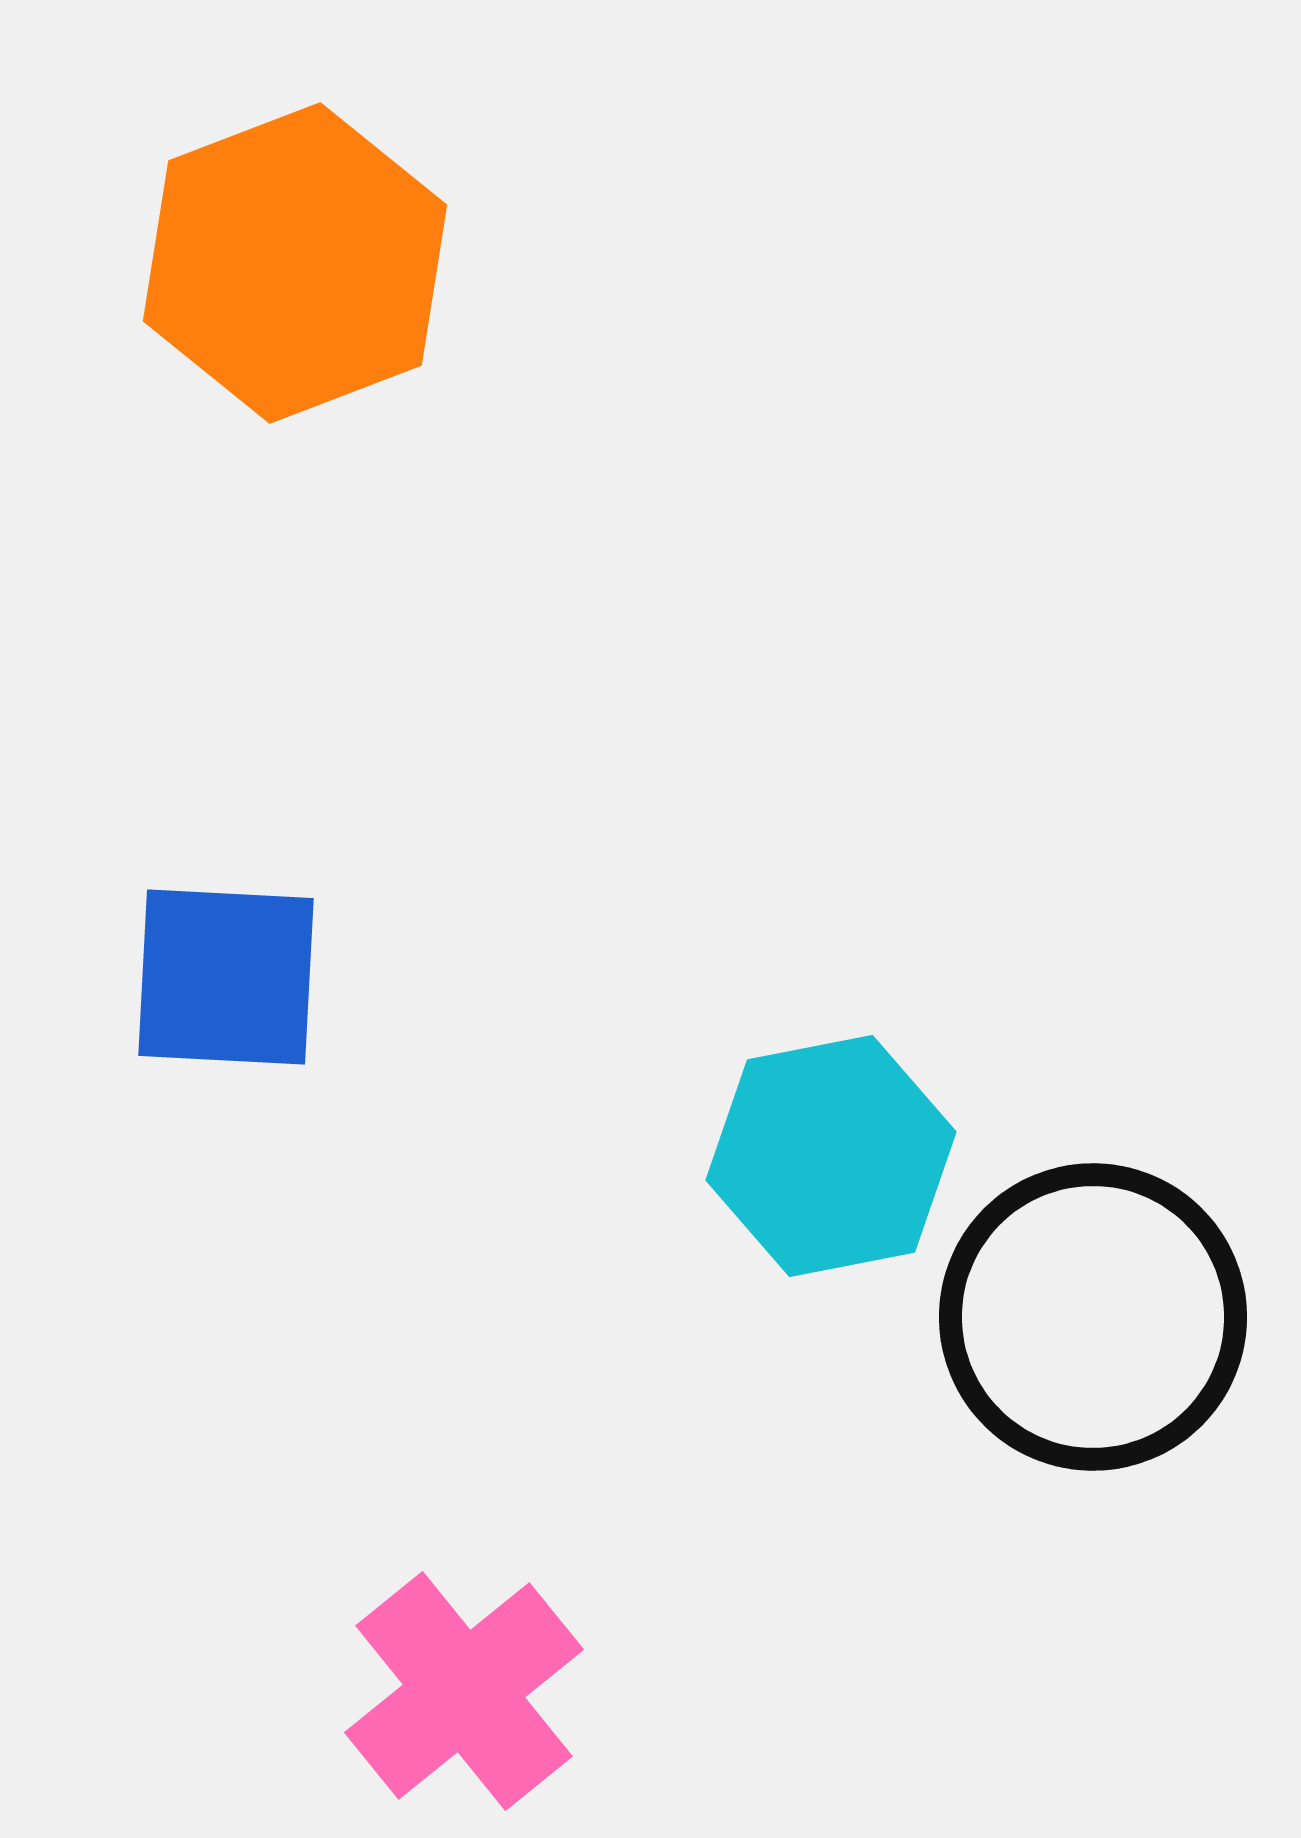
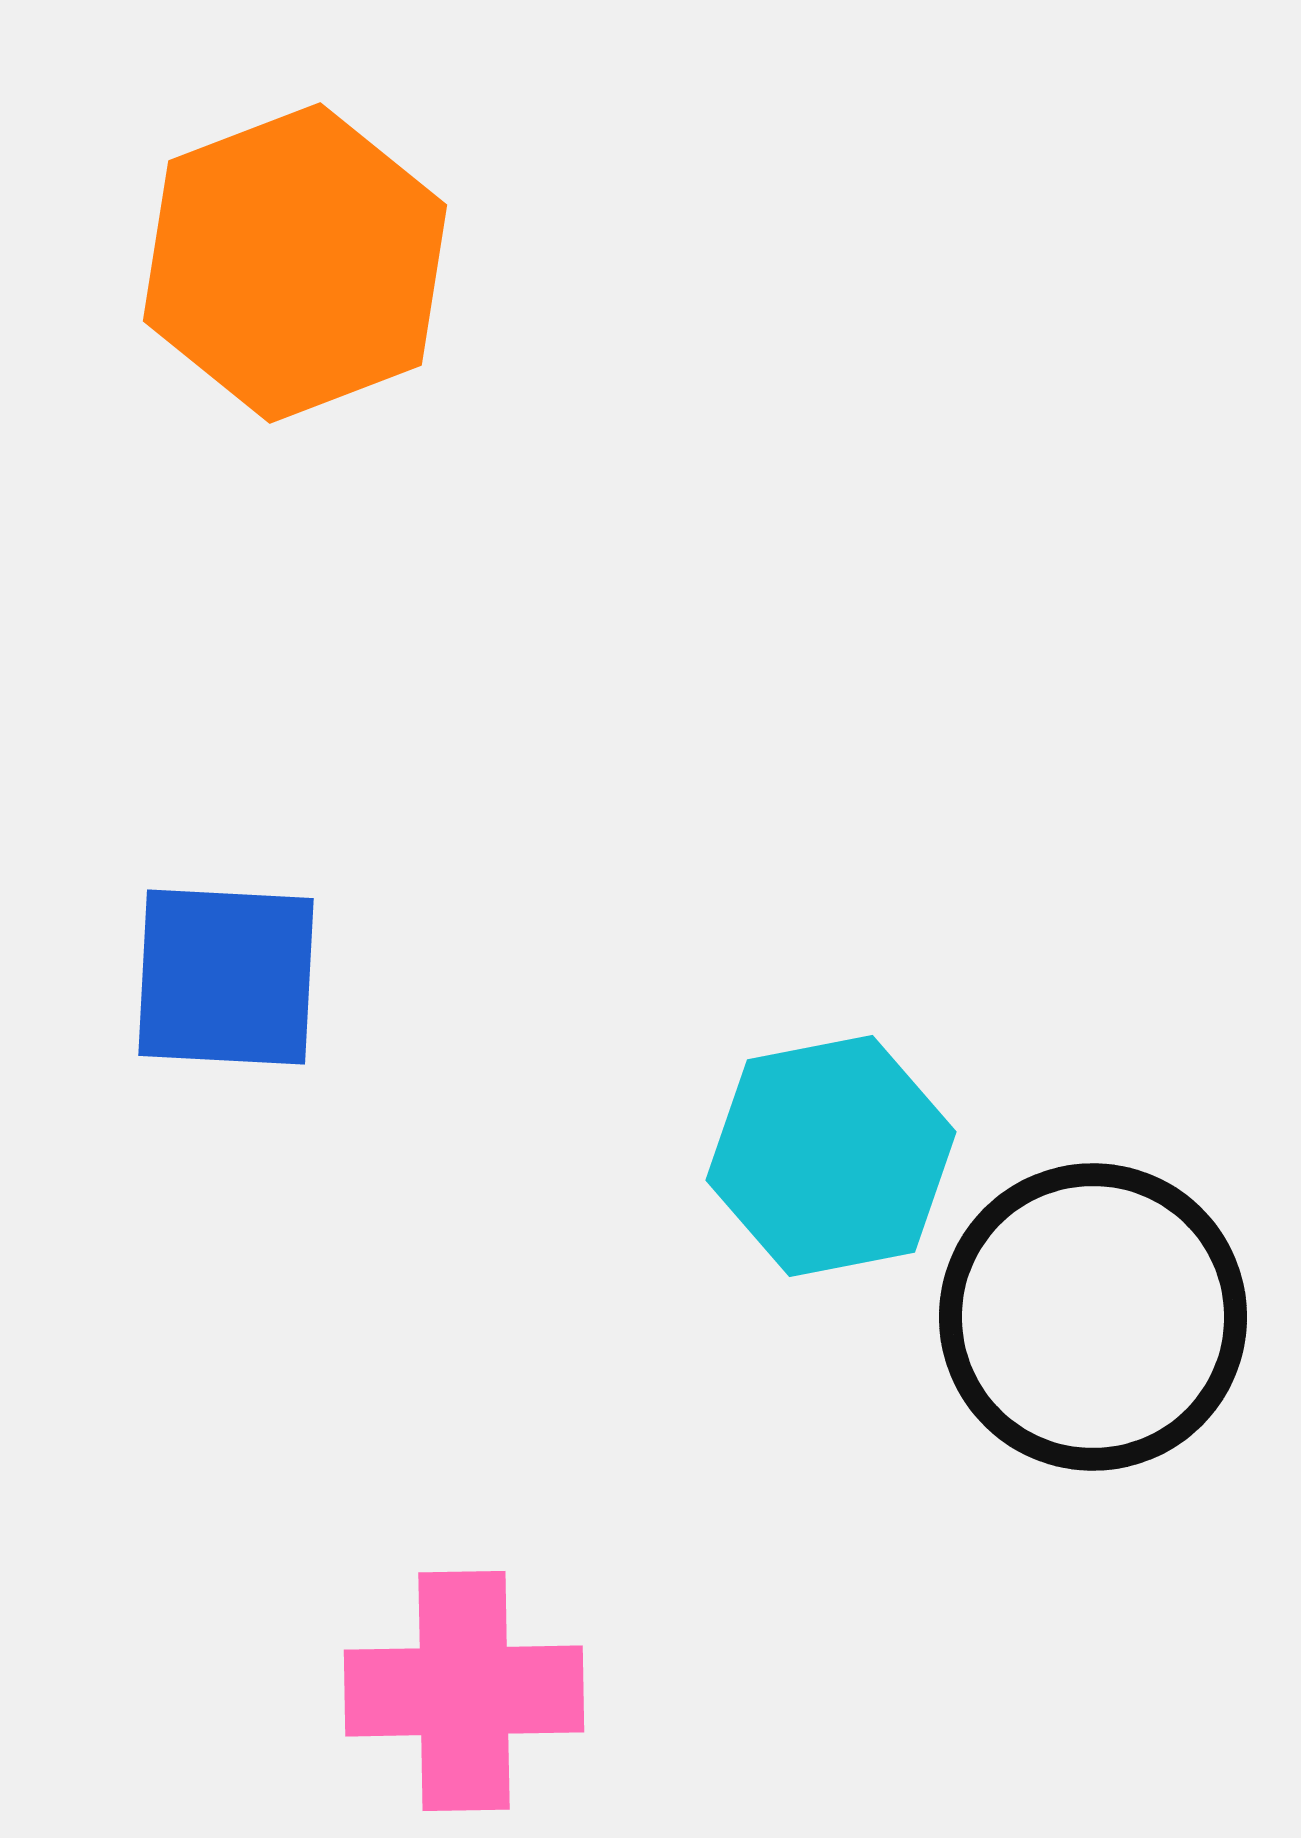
pink cross: rotated 38 degrees clockwise
